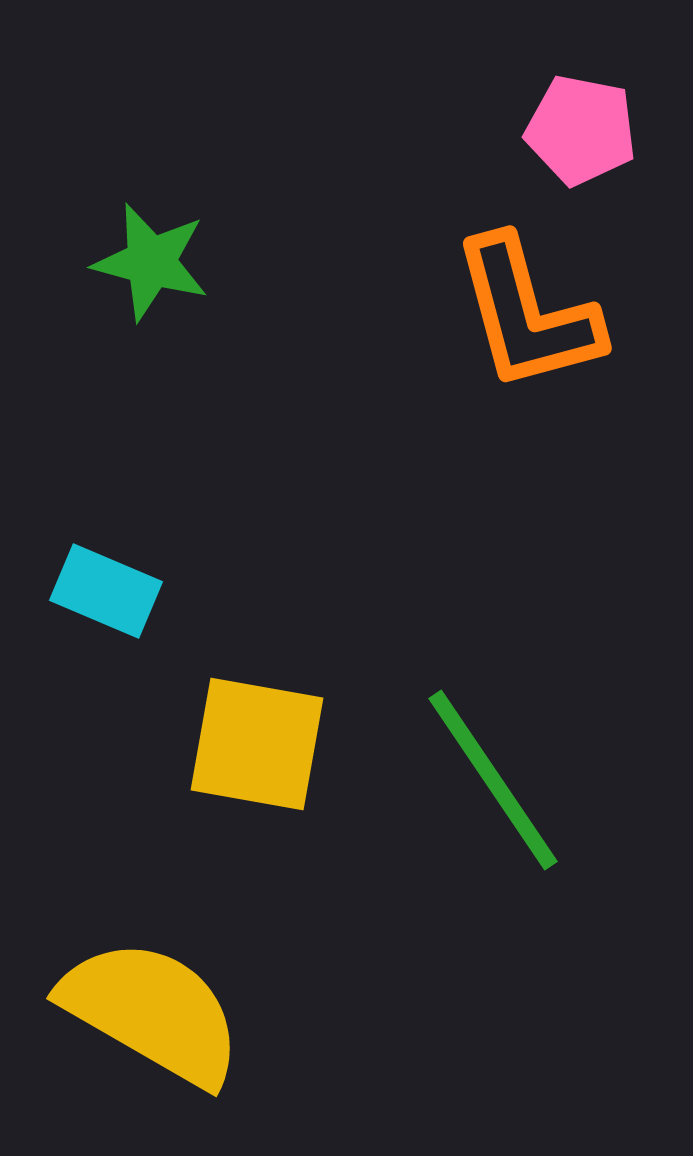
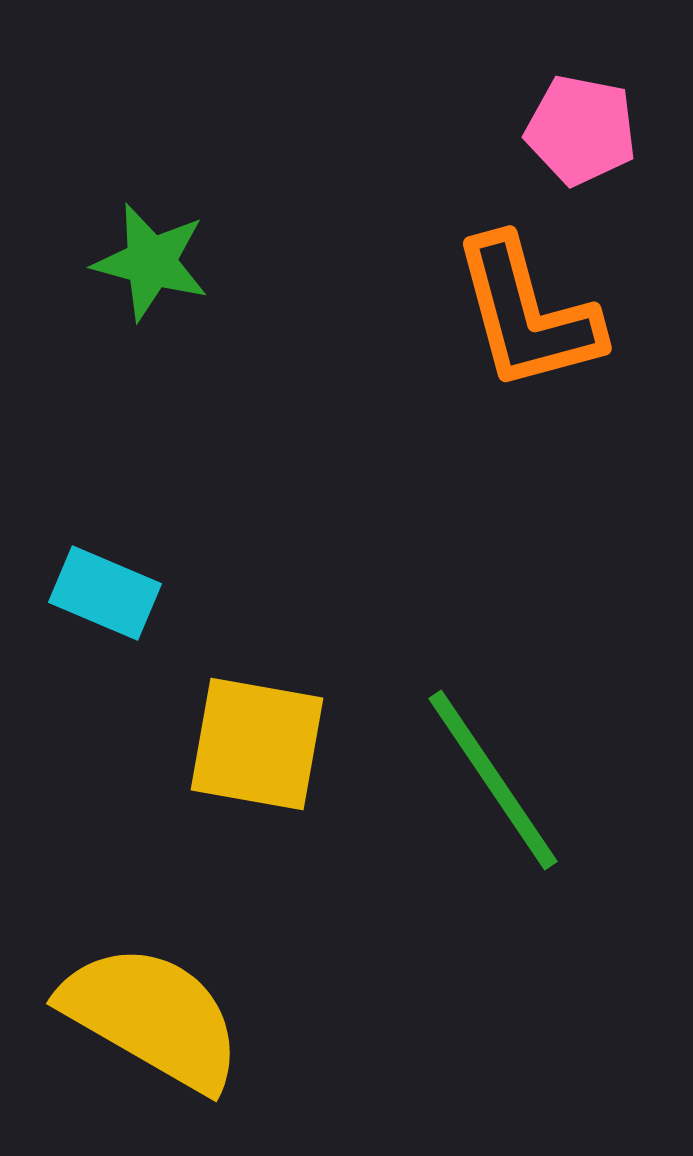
cyan rectangle: moved 1 px left, 2 px down
yellow semicircle: moved 5 px down
